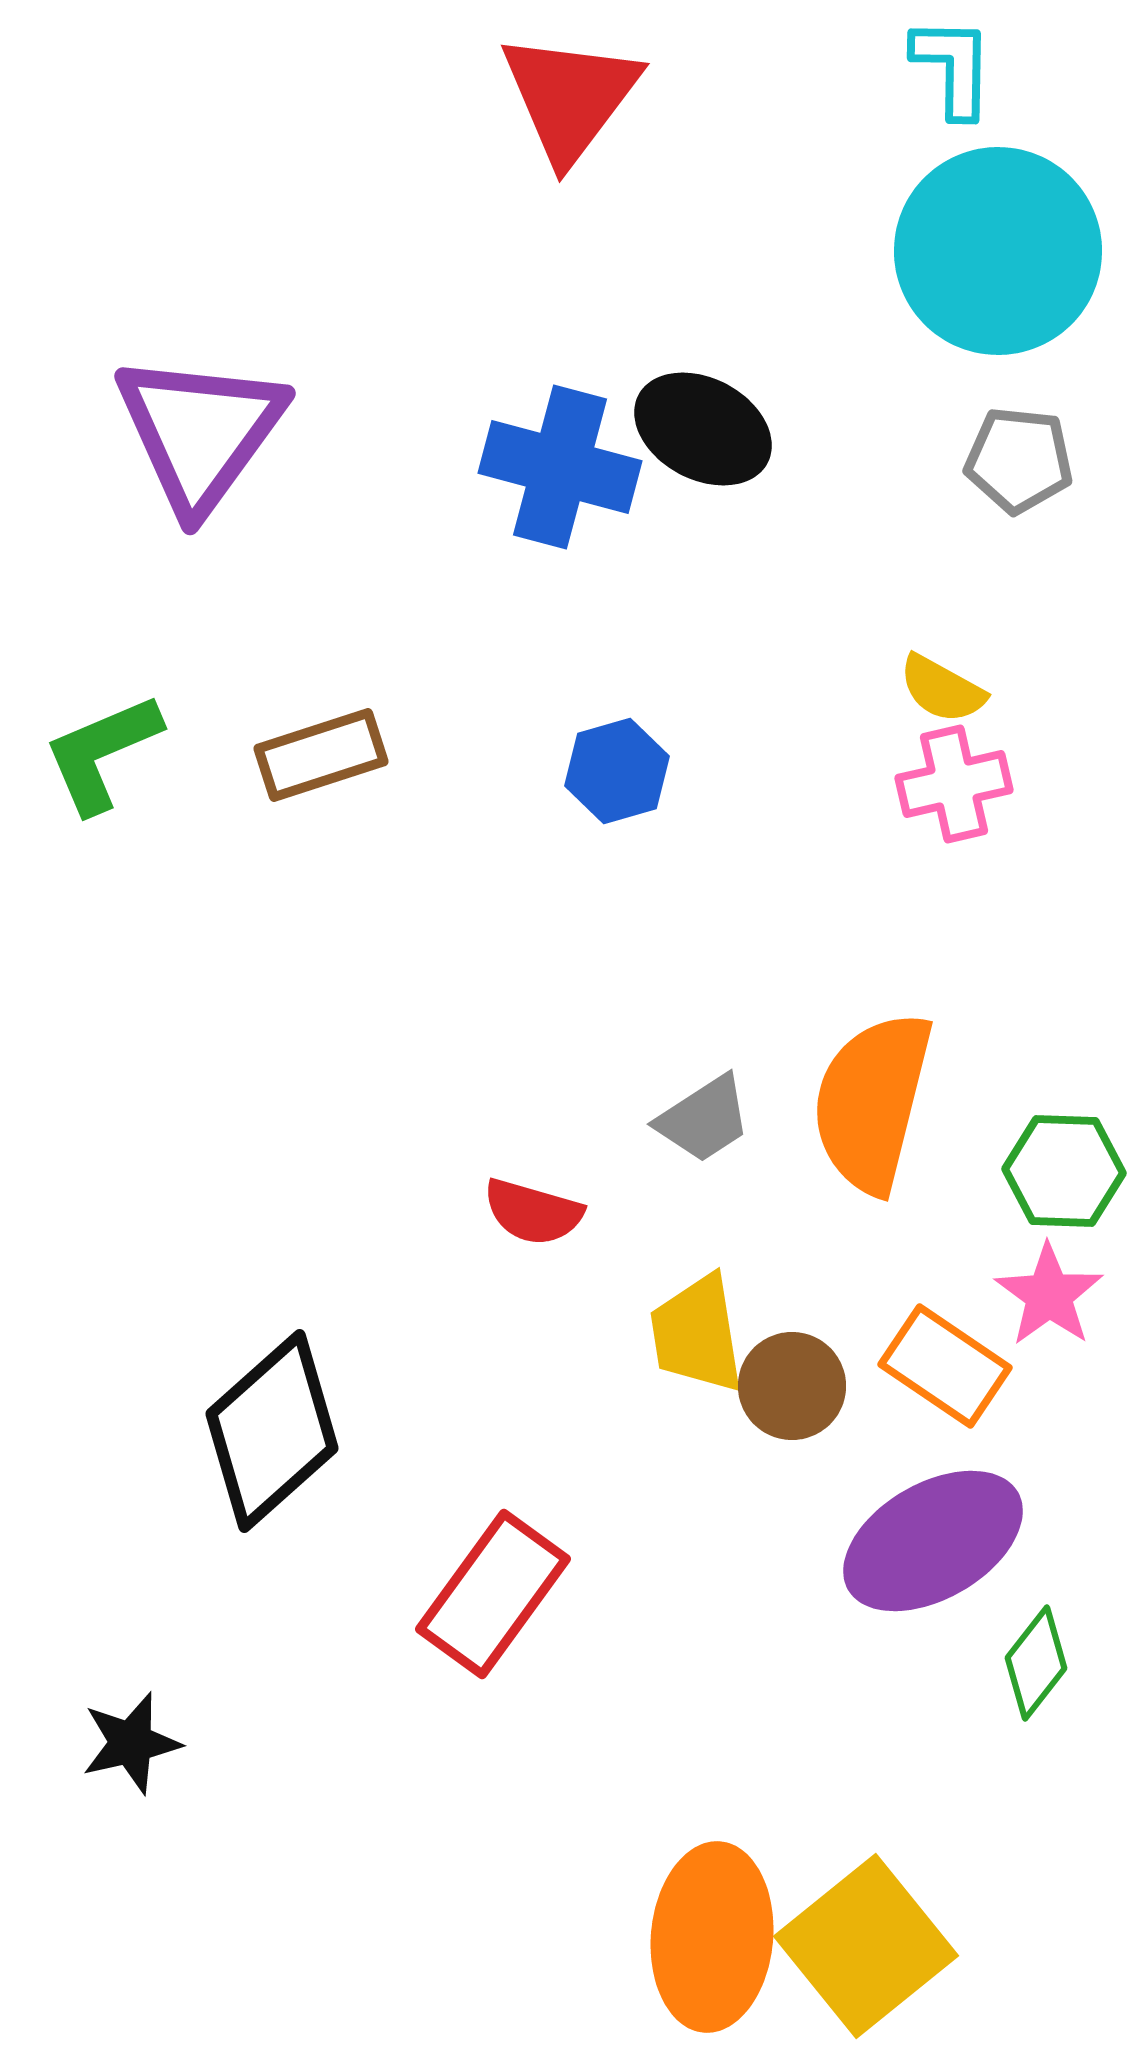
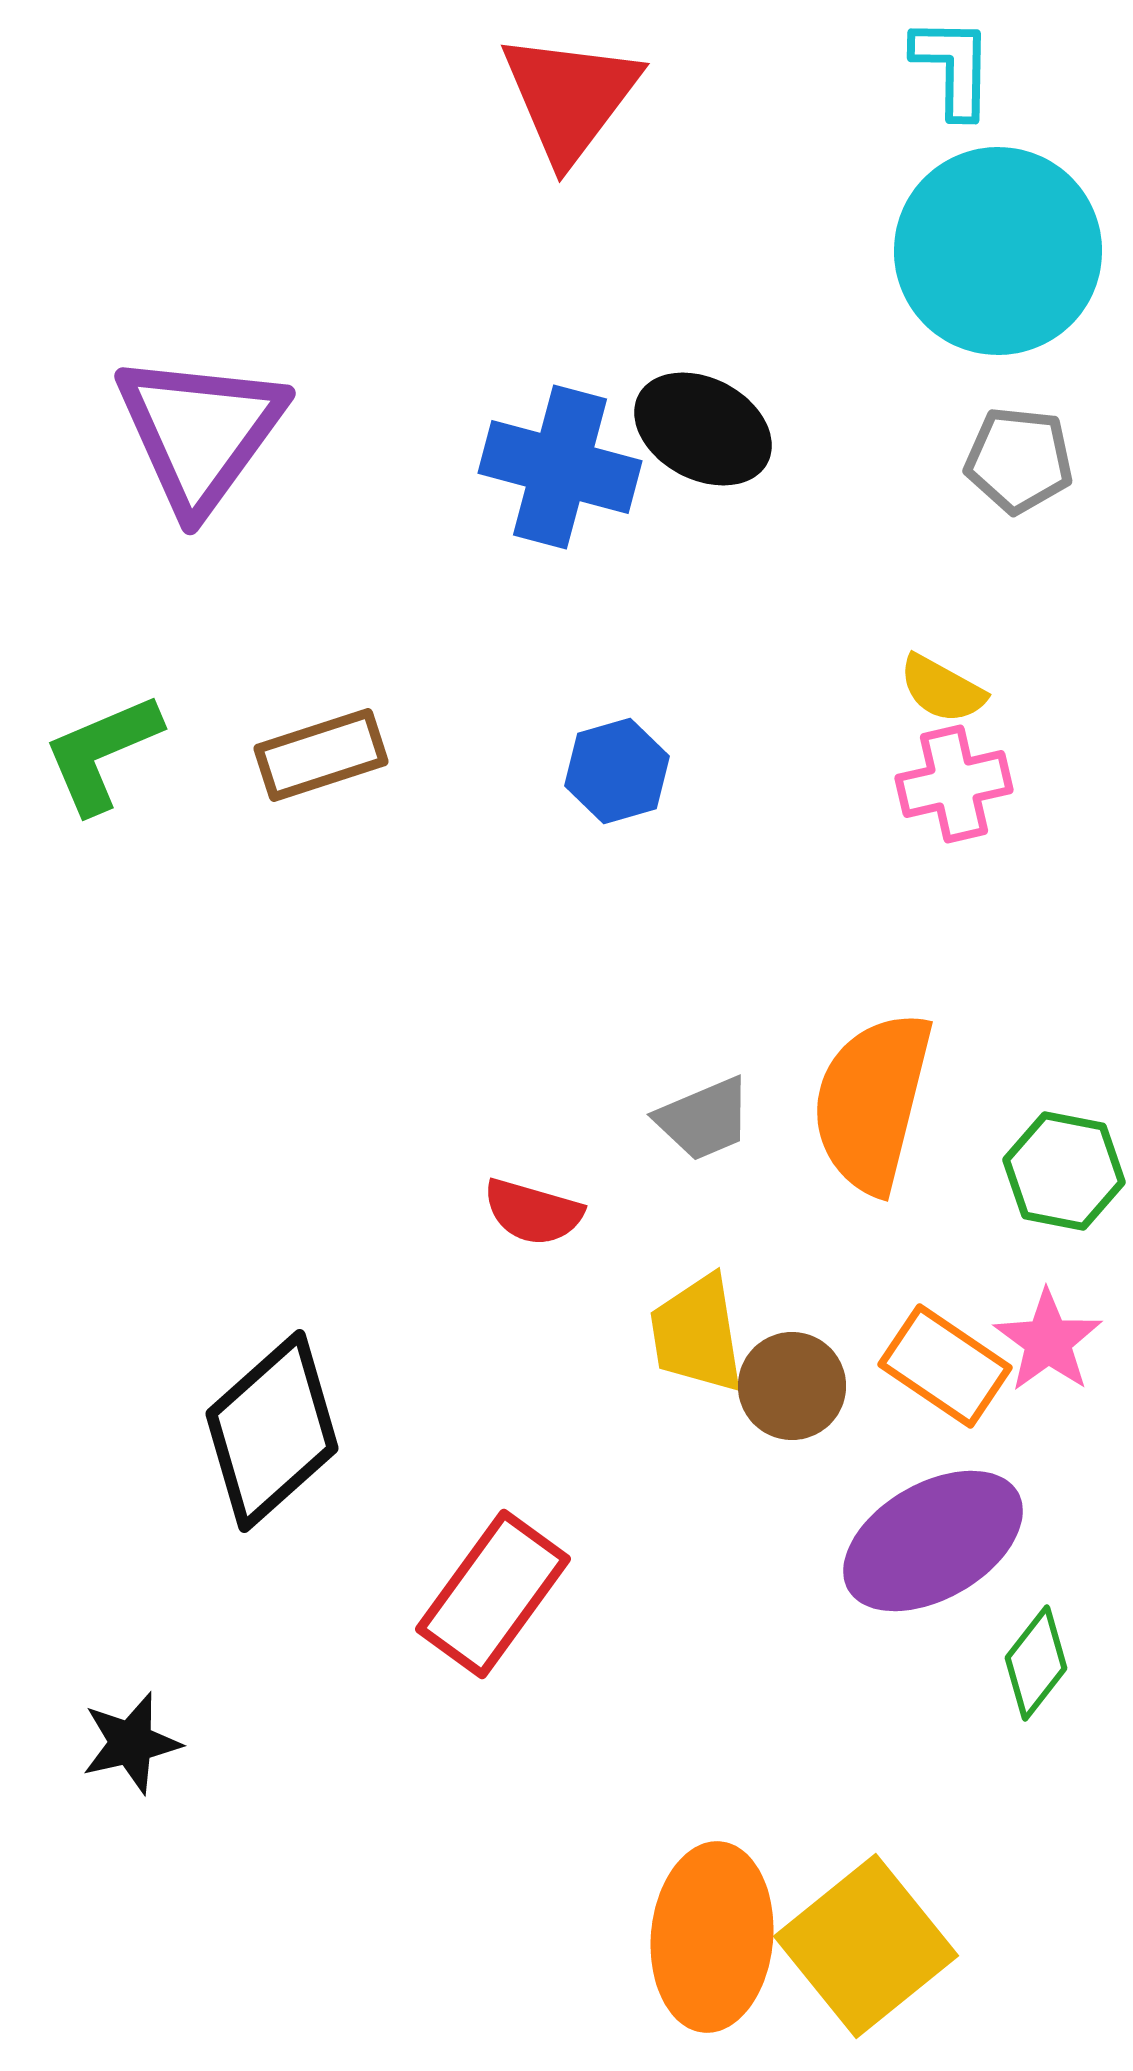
gray trapezoid: rotated 10 degrees clockwise
green hexagon: rotated 9 degrees clockwise
pink star: moved 1 px left, 46 px down
